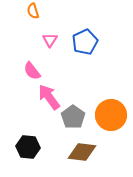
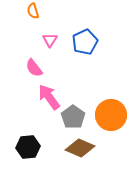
pink semicircle: moved 2 px right, 3 px up
black hexagon: rotated 10 degrees counterclockwise
brown diamond: moved 2 px left, 4 px up; rotated 16 degrees clockwise
